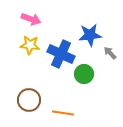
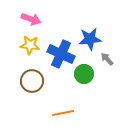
blue star: moved 4 px down
gray arrow: moved 3 px left, 6 px down
brown circle: moved 3 px right, 19 px up
orange line: rotated 20 degrees counterclockwise
